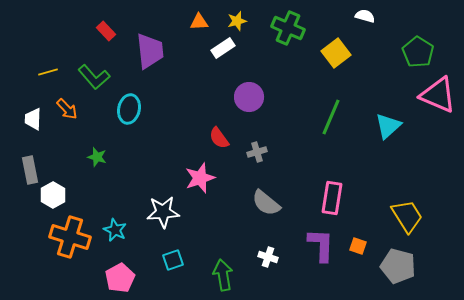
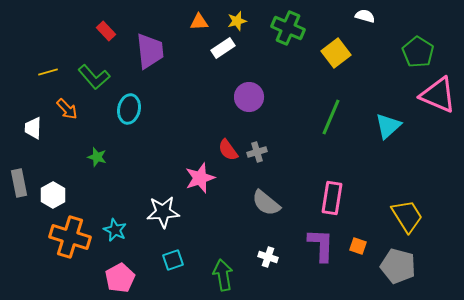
white trapezoid: moved 9 px down
red semicircle: moved 9 px right, 12 px down
gray rectangle: moved 11 px left, 13 px down
